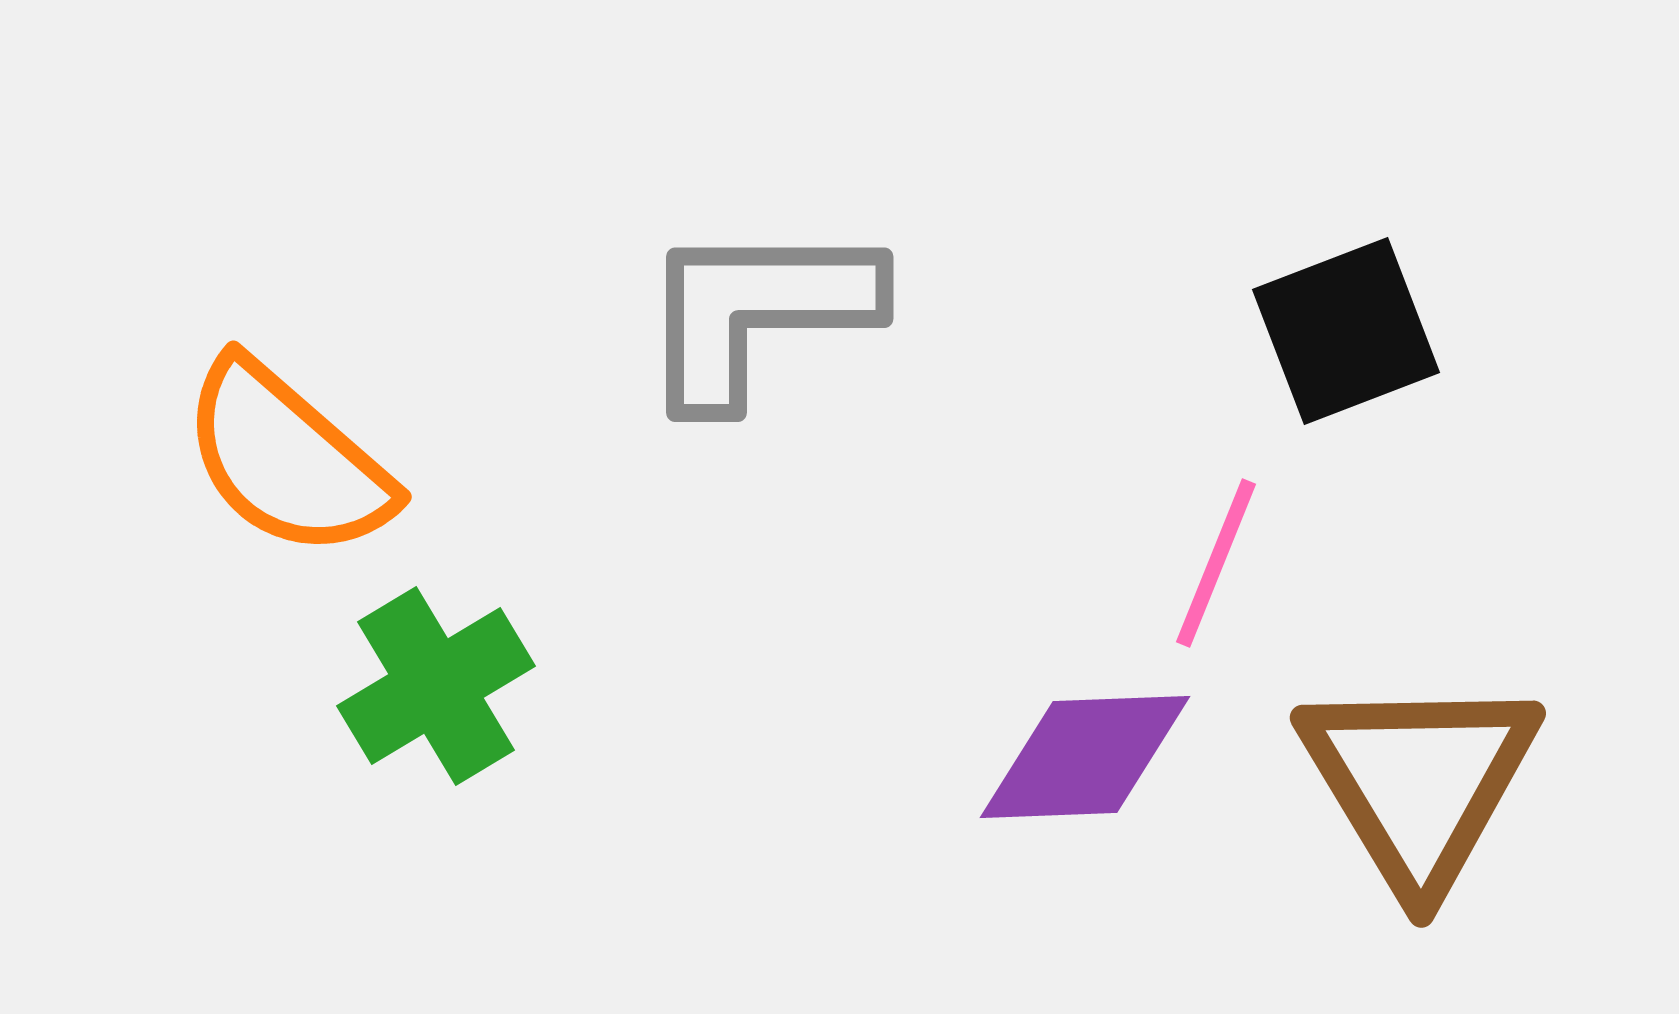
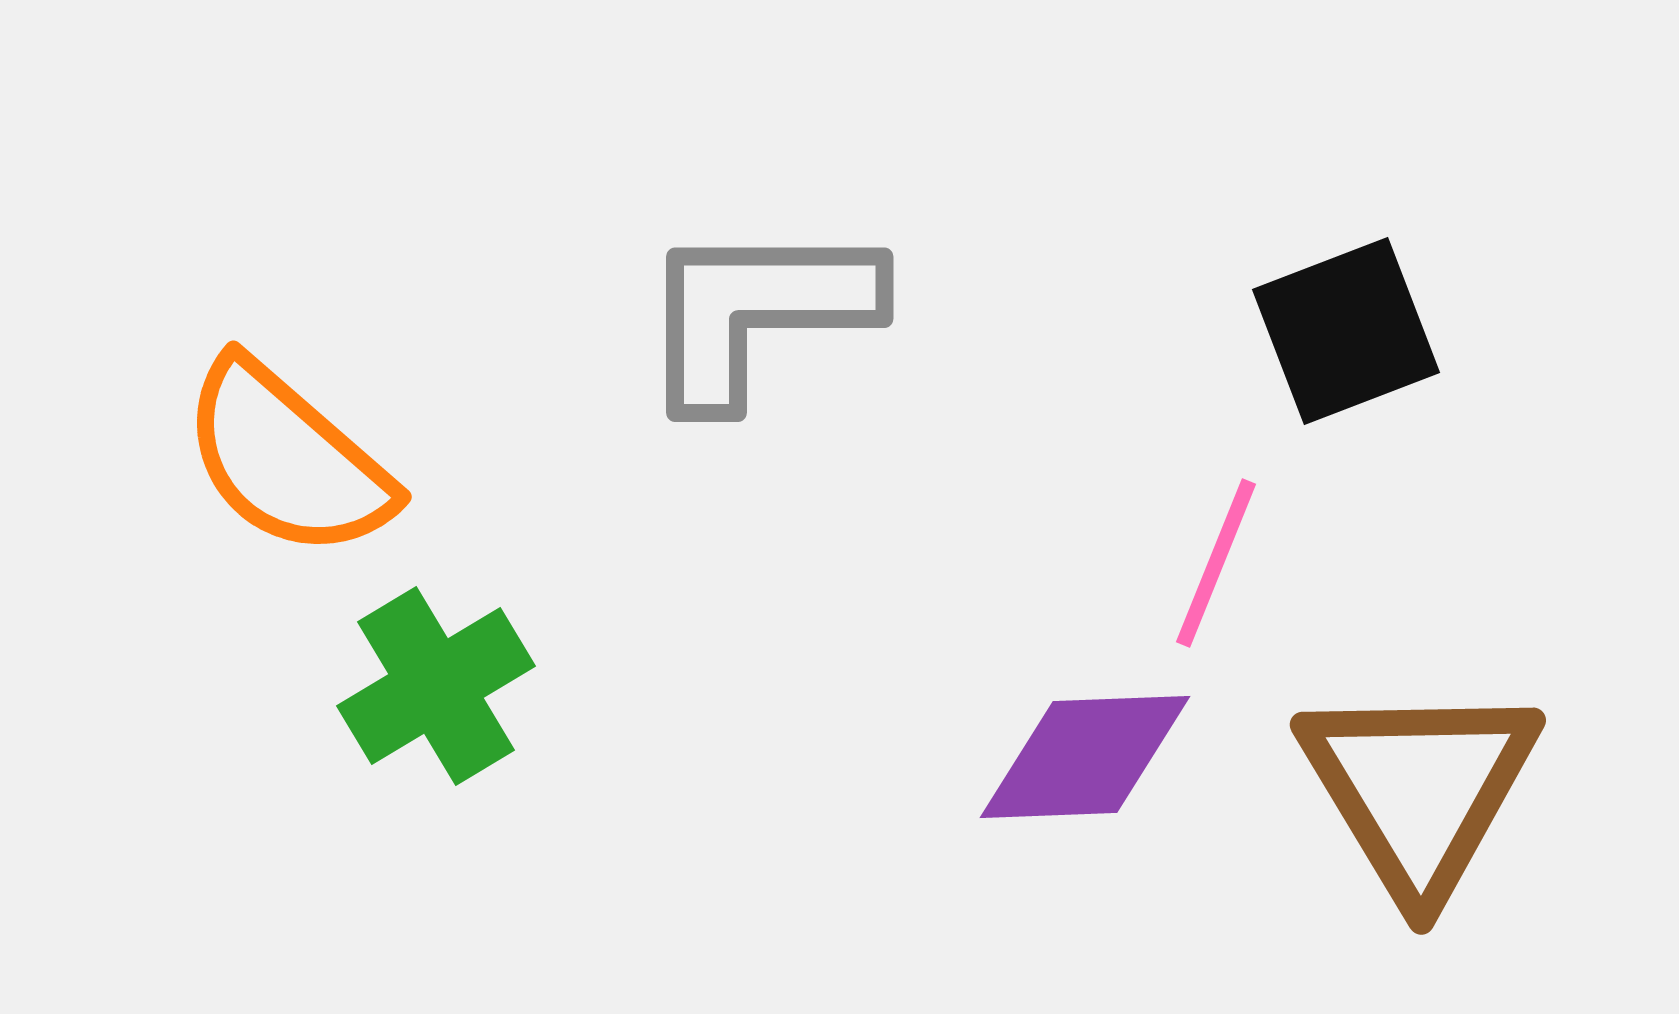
brown triangle: moved 7 px down
